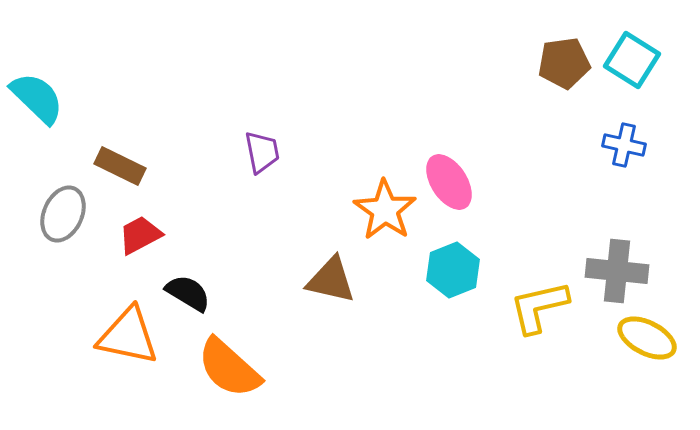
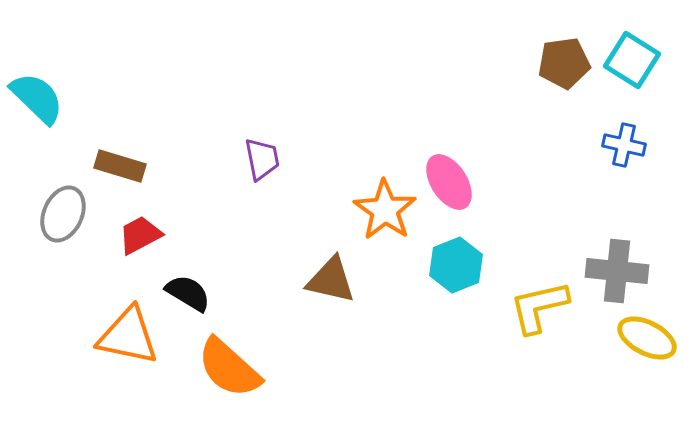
purple trapezoid: moved 7 px down
brown rectangle: rotated 9 degrees counterclockwise
cyan hexagon: moved 3 px right, 5 px up
